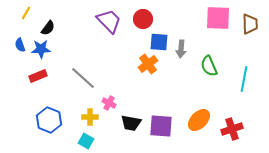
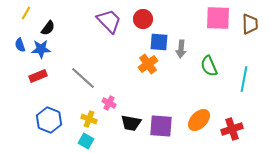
yellow cross: moved 1 px left, 2 px down; rotated 21 degrees clockwise
